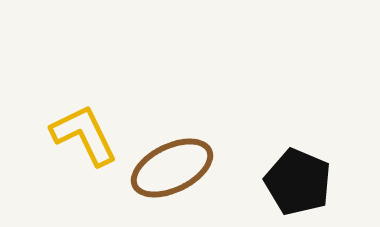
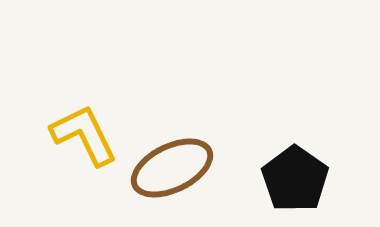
black pentagon: moved 3 px left, 3 px up; rotated 12 degrees clockwise
